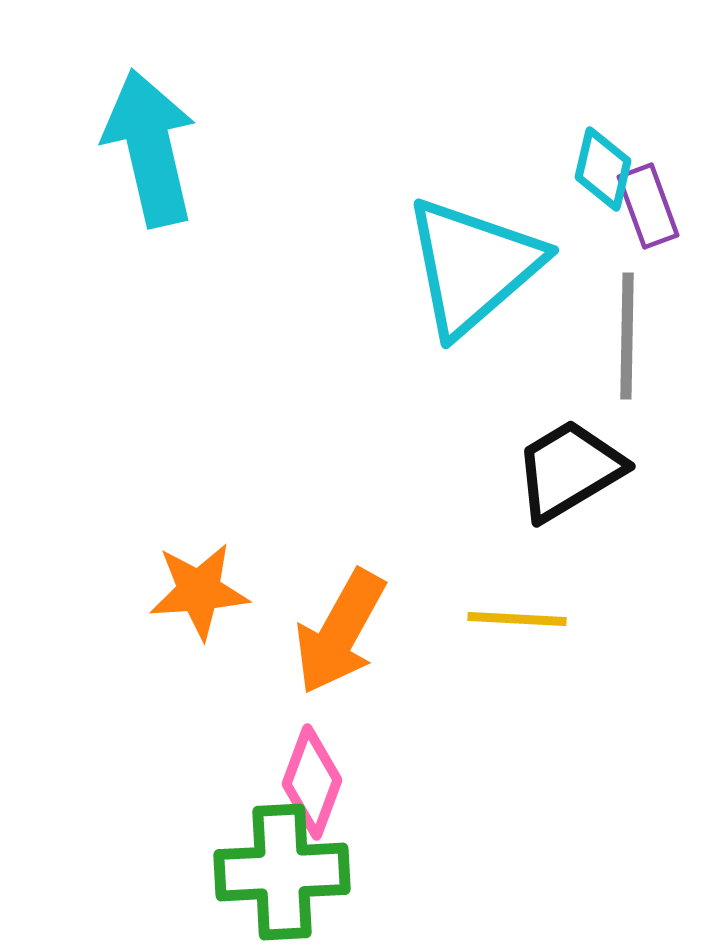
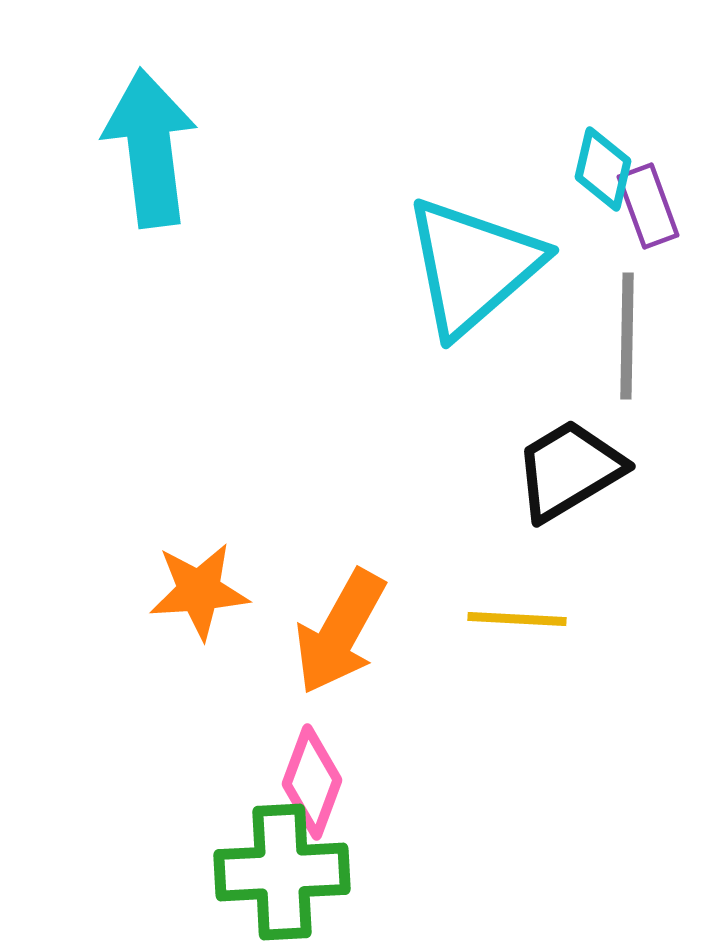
cyan arrow: rotated 6 degrees clockwise
